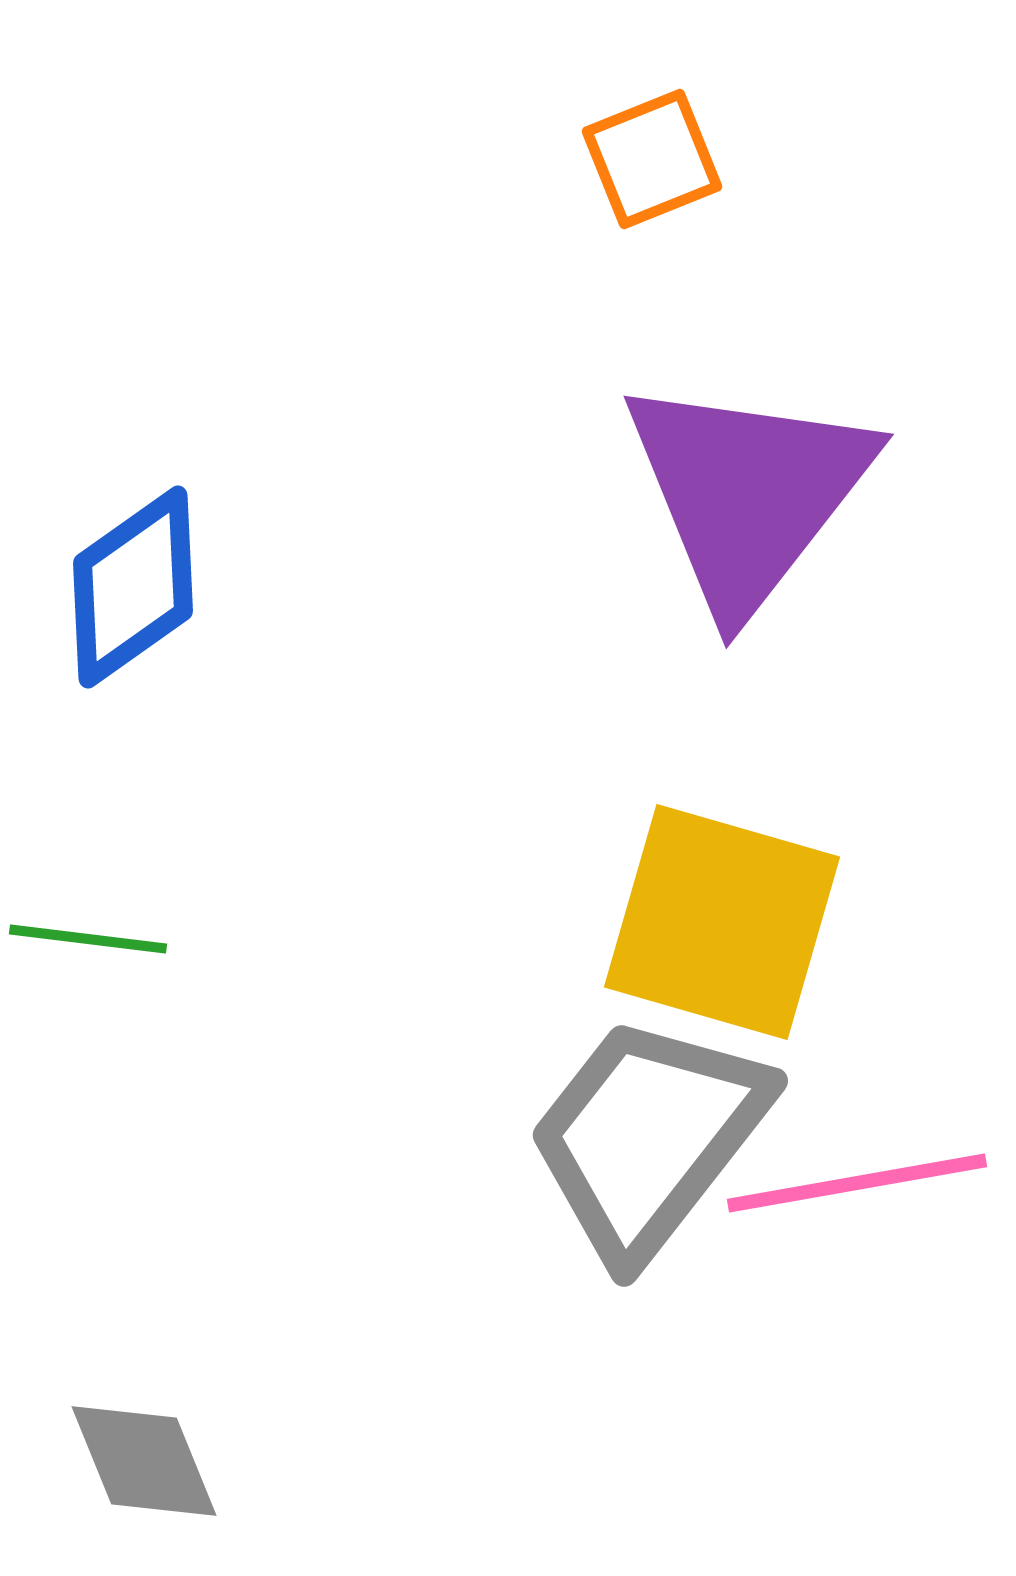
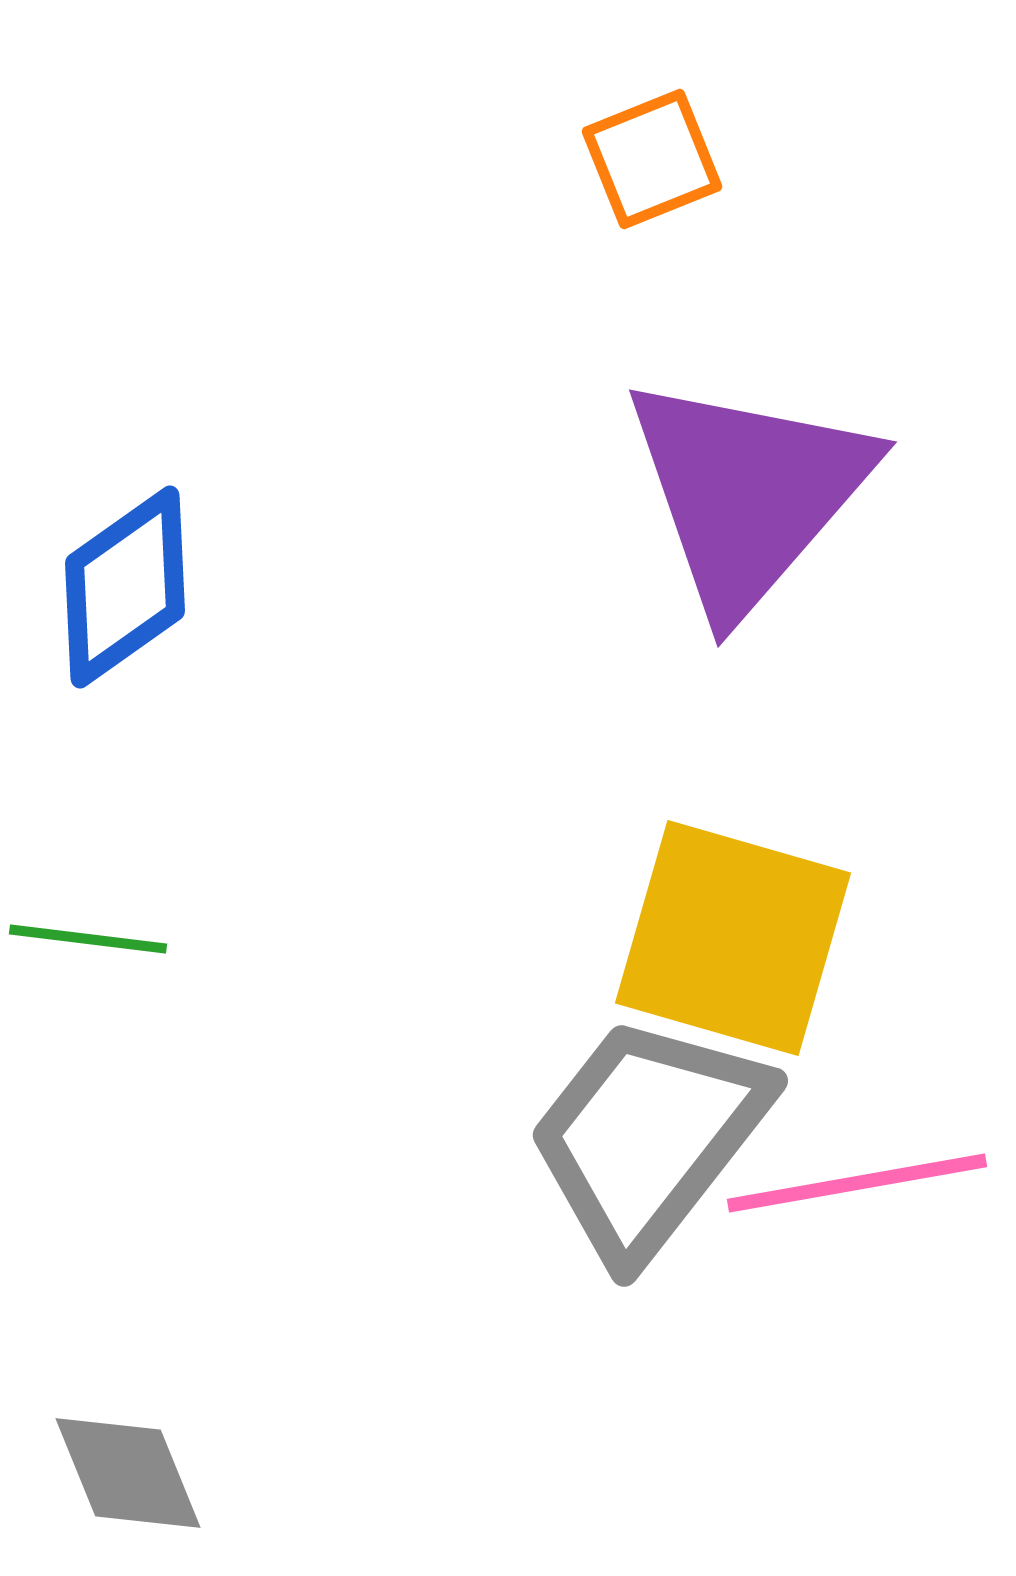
purple triangle: rotated 3 degrees clockwise
blue diamond: moved 8 px left
yellow square: moved 11 px right, 16 px down
gray diamond: moved 16 px left, 12 px down
